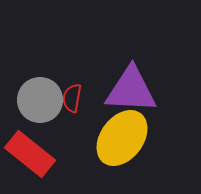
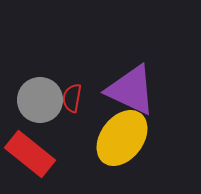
purple triangle: rotated 22 degrees clockwise
